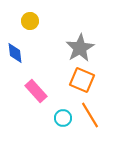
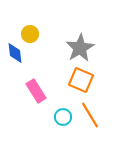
yellow circle: moved 13 px down
orange square: moved 1 px left
pink rectangle: rotated 10 degrees clockwise
cyan circle: moved 1 px up
